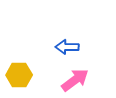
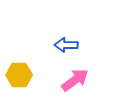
blue arrow: moved 1 px left, 2 px up
